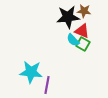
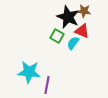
black star: rotated 30 degrees clockwise
cyan semicircle: moved 3 px down; rotated 80 degrees clockwise
green square: moved 26 px left, 8 px up
cyan star: moved 2 px left
